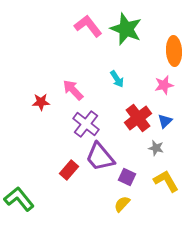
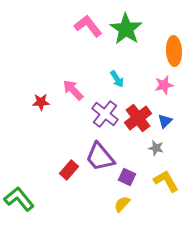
green star: rotated 12 degrees clockwise
purple cross: moved 19 px right, 10 px up
